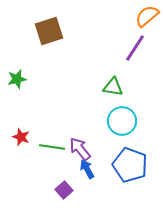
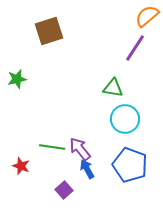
green triangle: moved 1 px down
cyan circle: moved 3 px right, 2 px up
red star: moved 29 px down
